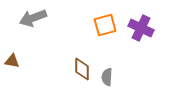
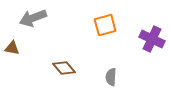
purple cross: moved 11 px right, 11 px down
brown triangle: moved 13 px up
brown diamond: moved 18 px left, 1 px up; rotated 40 degrees counterclockwise
gray semicircle: moved 4 px right
